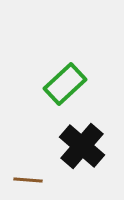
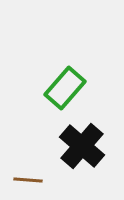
green rectangle: moved 4 px down; rotated 6 degrees counterclockwise
